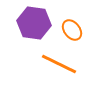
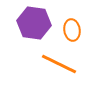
orange ellipse: rotated 30 degrees clockwise
